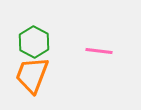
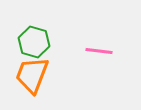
green hexagon: rotated 12 degrees counterclockwise
